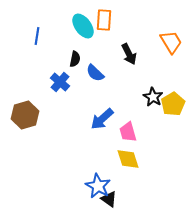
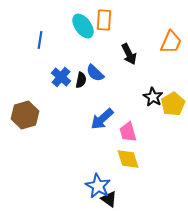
blue line: moved 3 px right, 4 px down
orange trapezoid: rotated 55 degrees clockwise
black semicircle: moved 6 px right, 21 px down
blue cross: moved 1 px right, 5 px up
